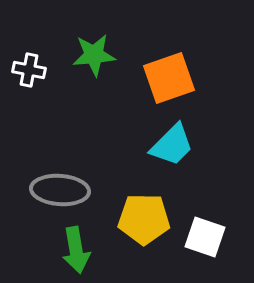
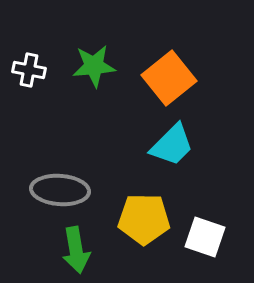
green star: moved 11 px down
orange square: rotated 20 degrees counterclockwise
